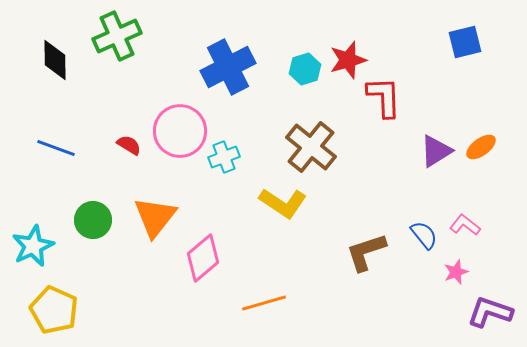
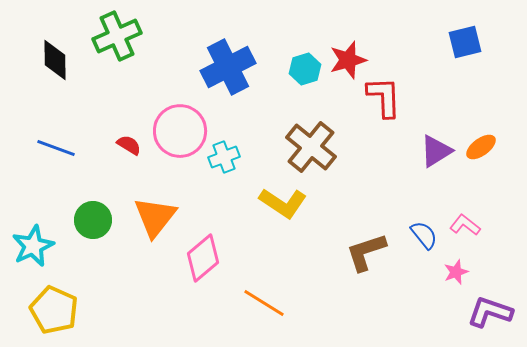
orange line: rotated 48 degrees clockwise
